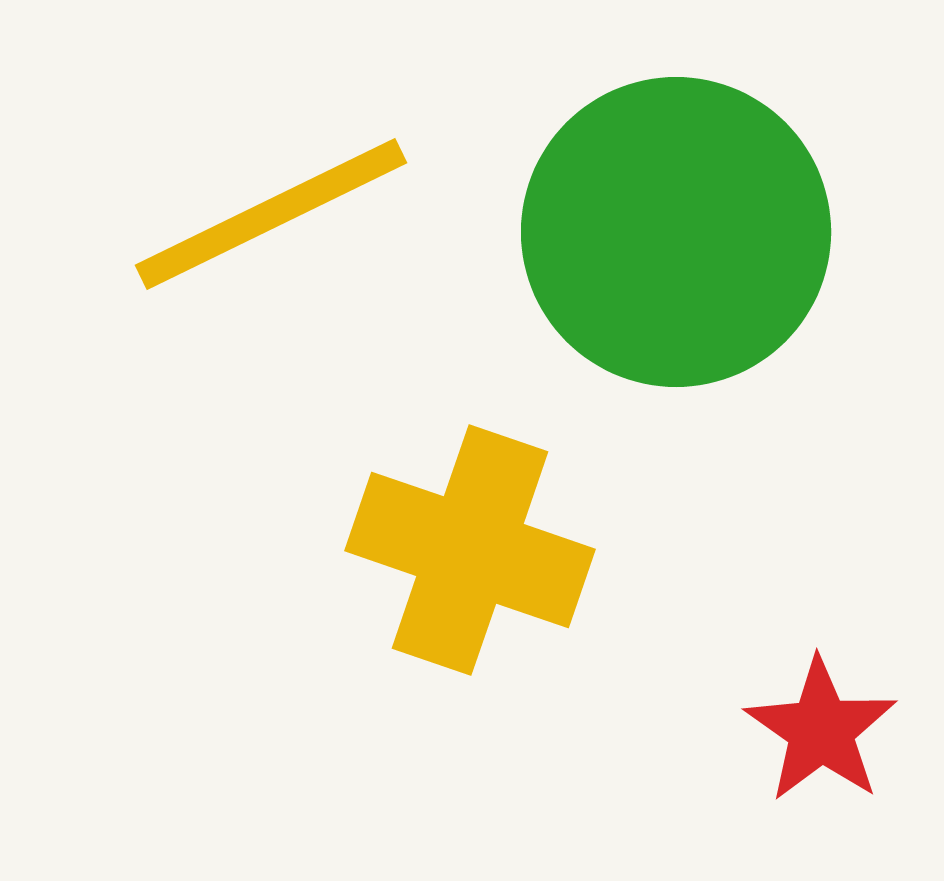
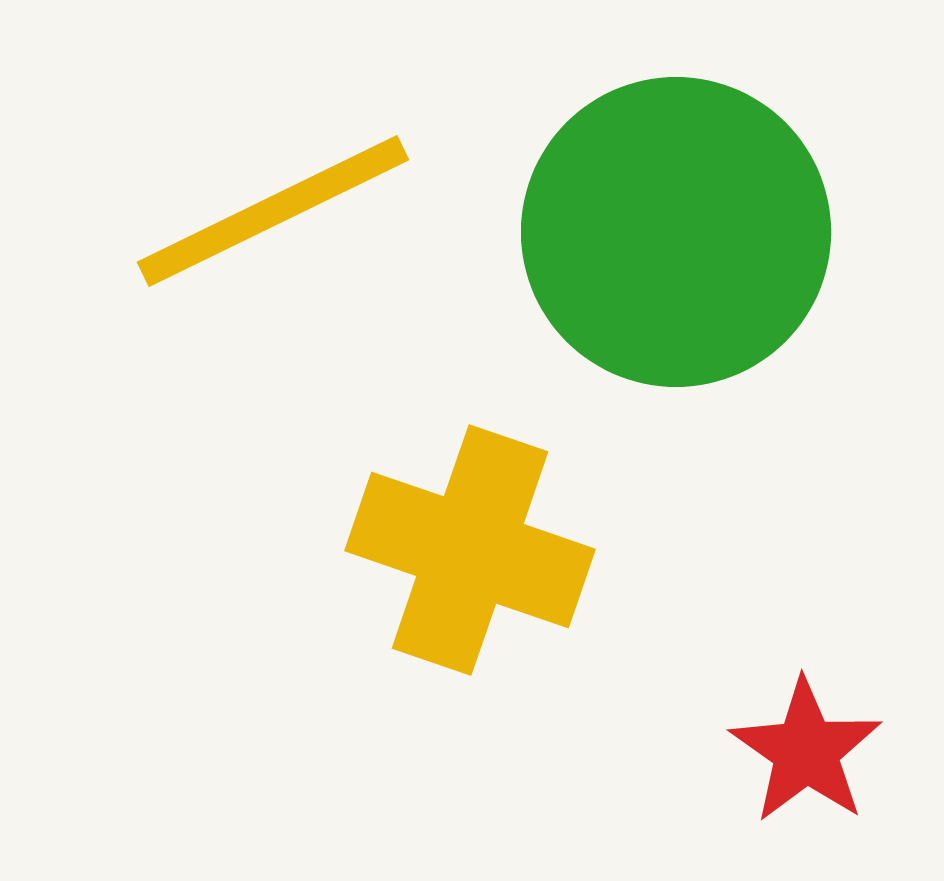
yellow line: moved 2 px right, 3 px up
red star: moved 15 px left, 21 px down
